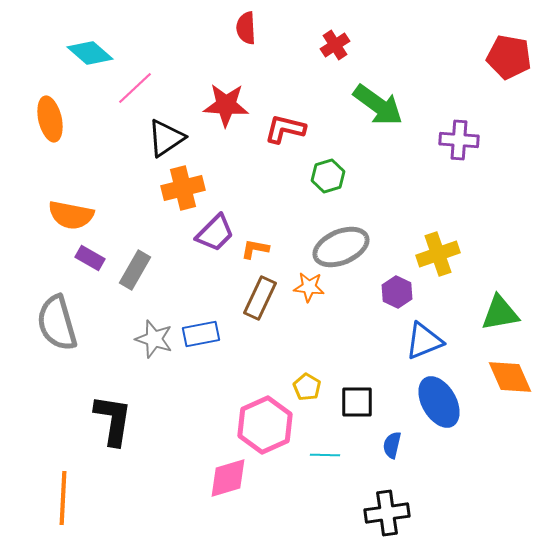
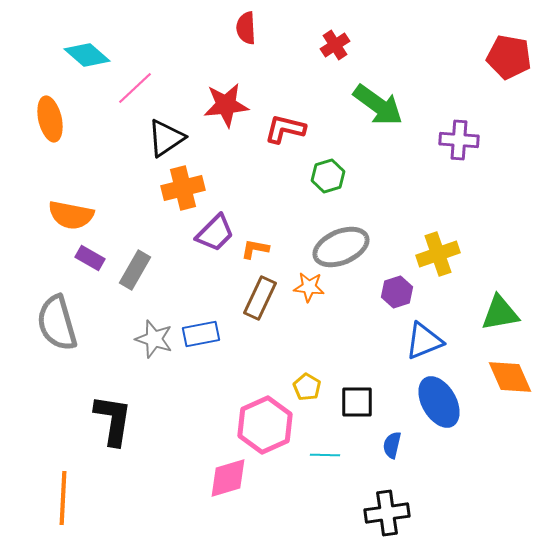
cyan diamond: moved 3 px left, 2 px down
red star: rotated 9 degrees counterclockwise
purple hexagon: rotated 16 degrees clockwise
